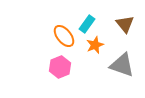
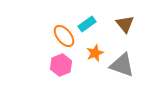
cyan rectangle: rotated 18 degrees clockwise
orange star: moved 8 px down
pink hexagon: moved 1 px right, 2 px up
